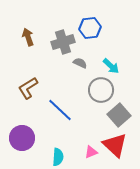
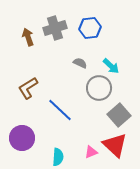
gray cross: moved 8 px left, 14 px up
gray circle: moved 2 px left, 2 px up
